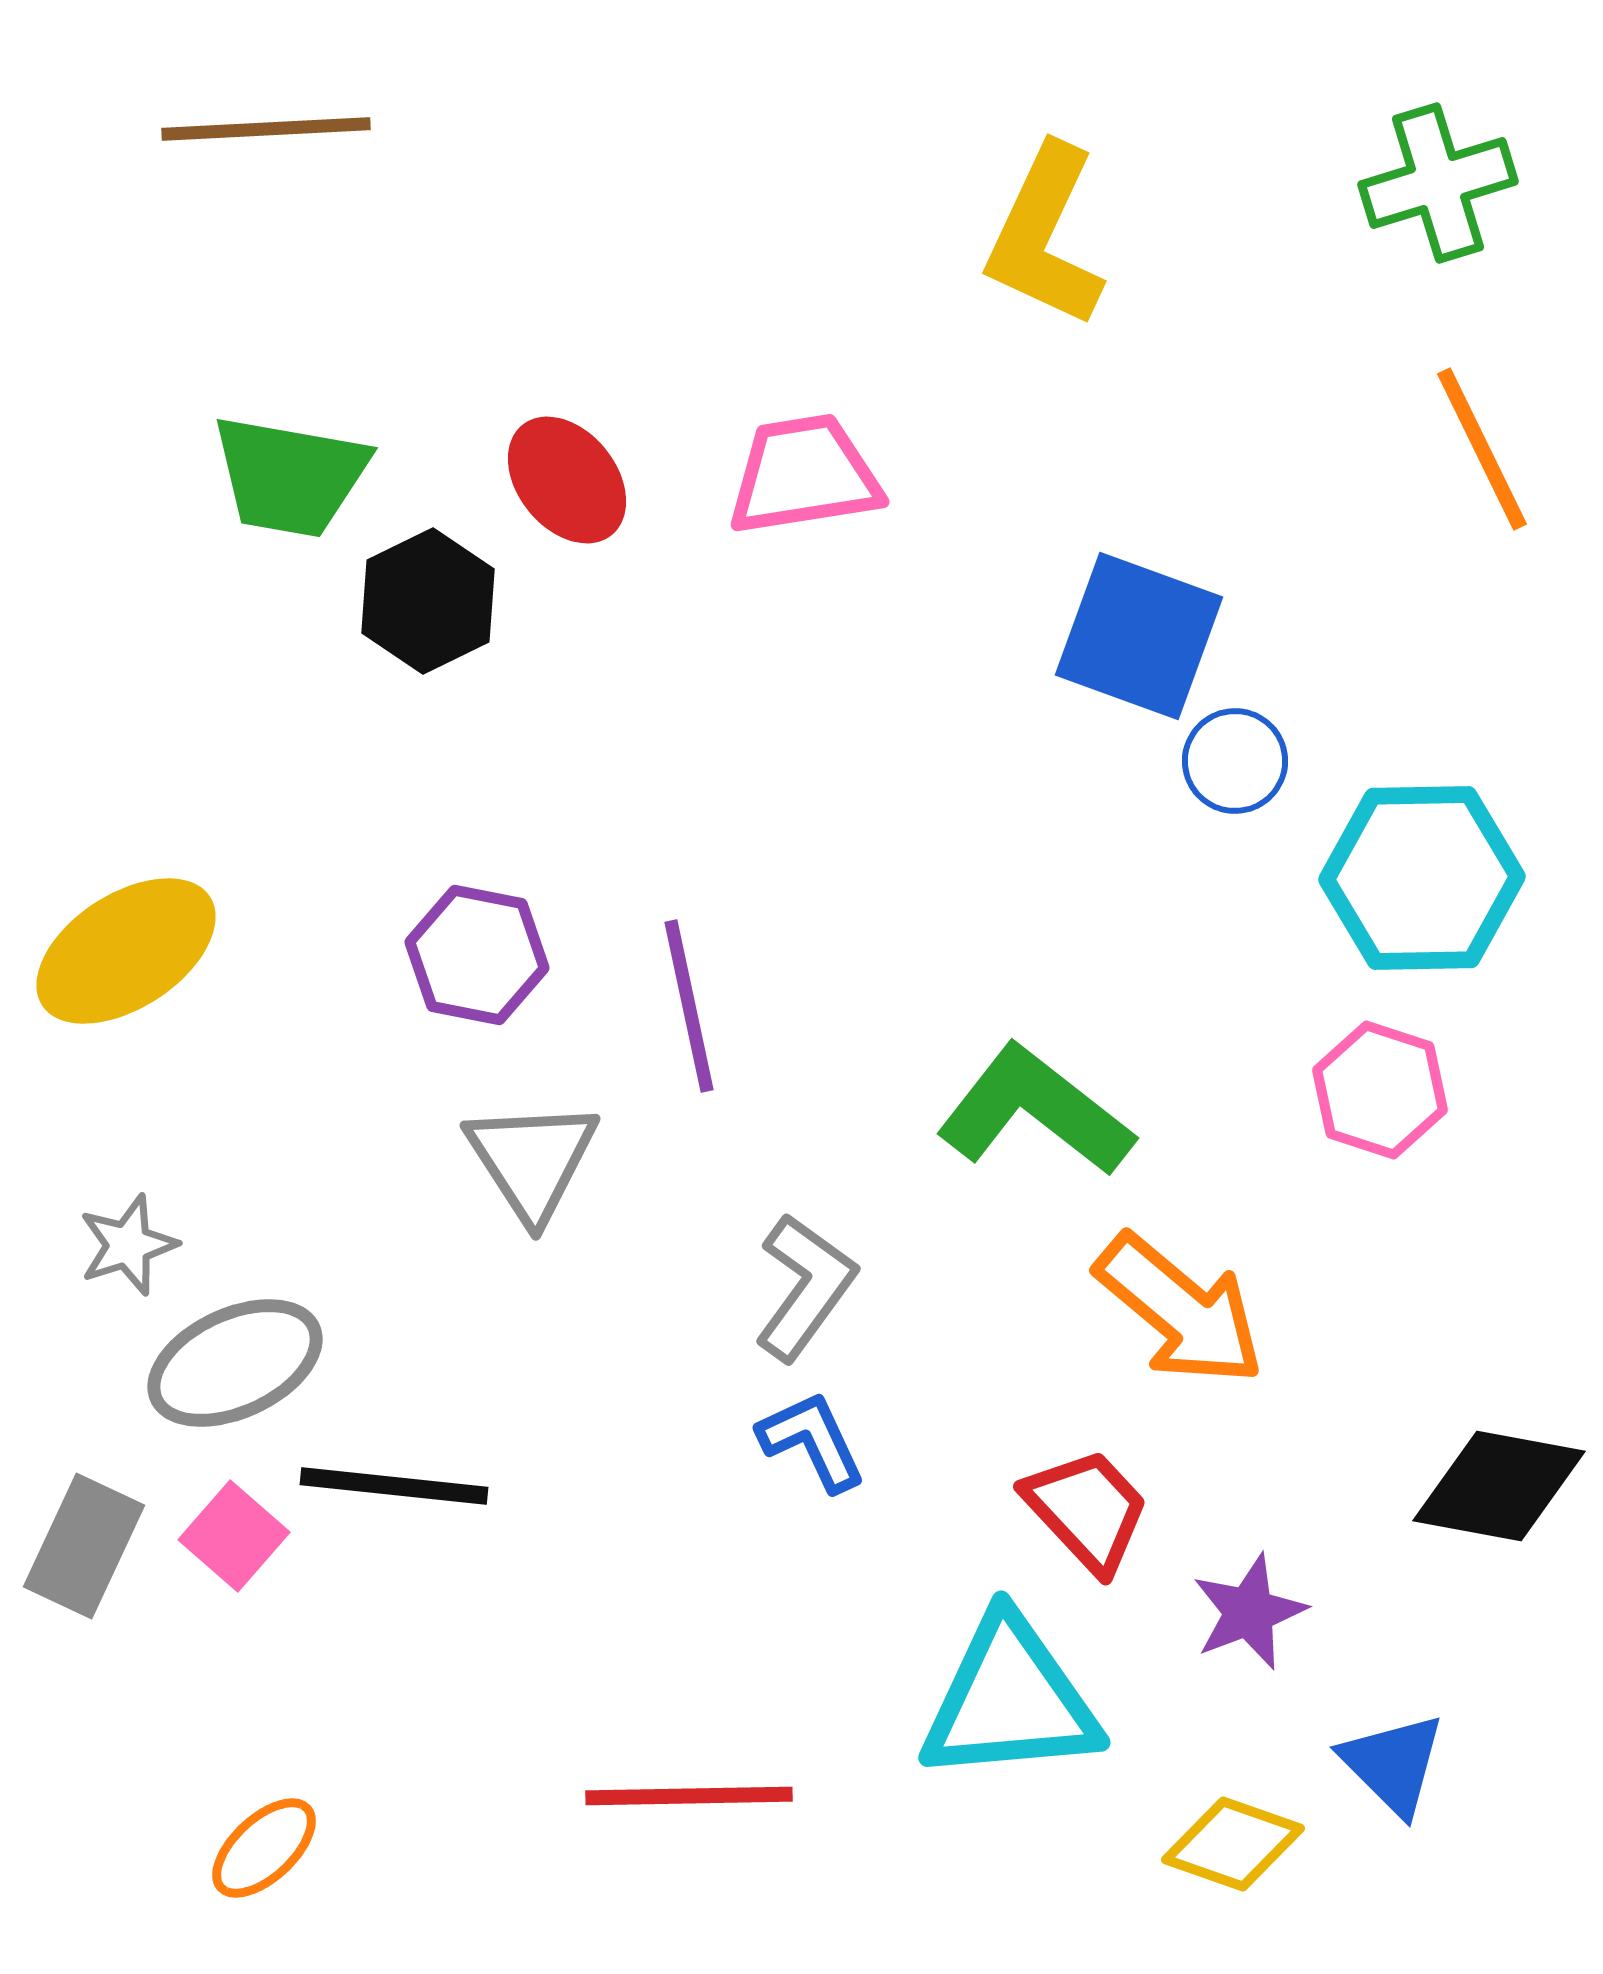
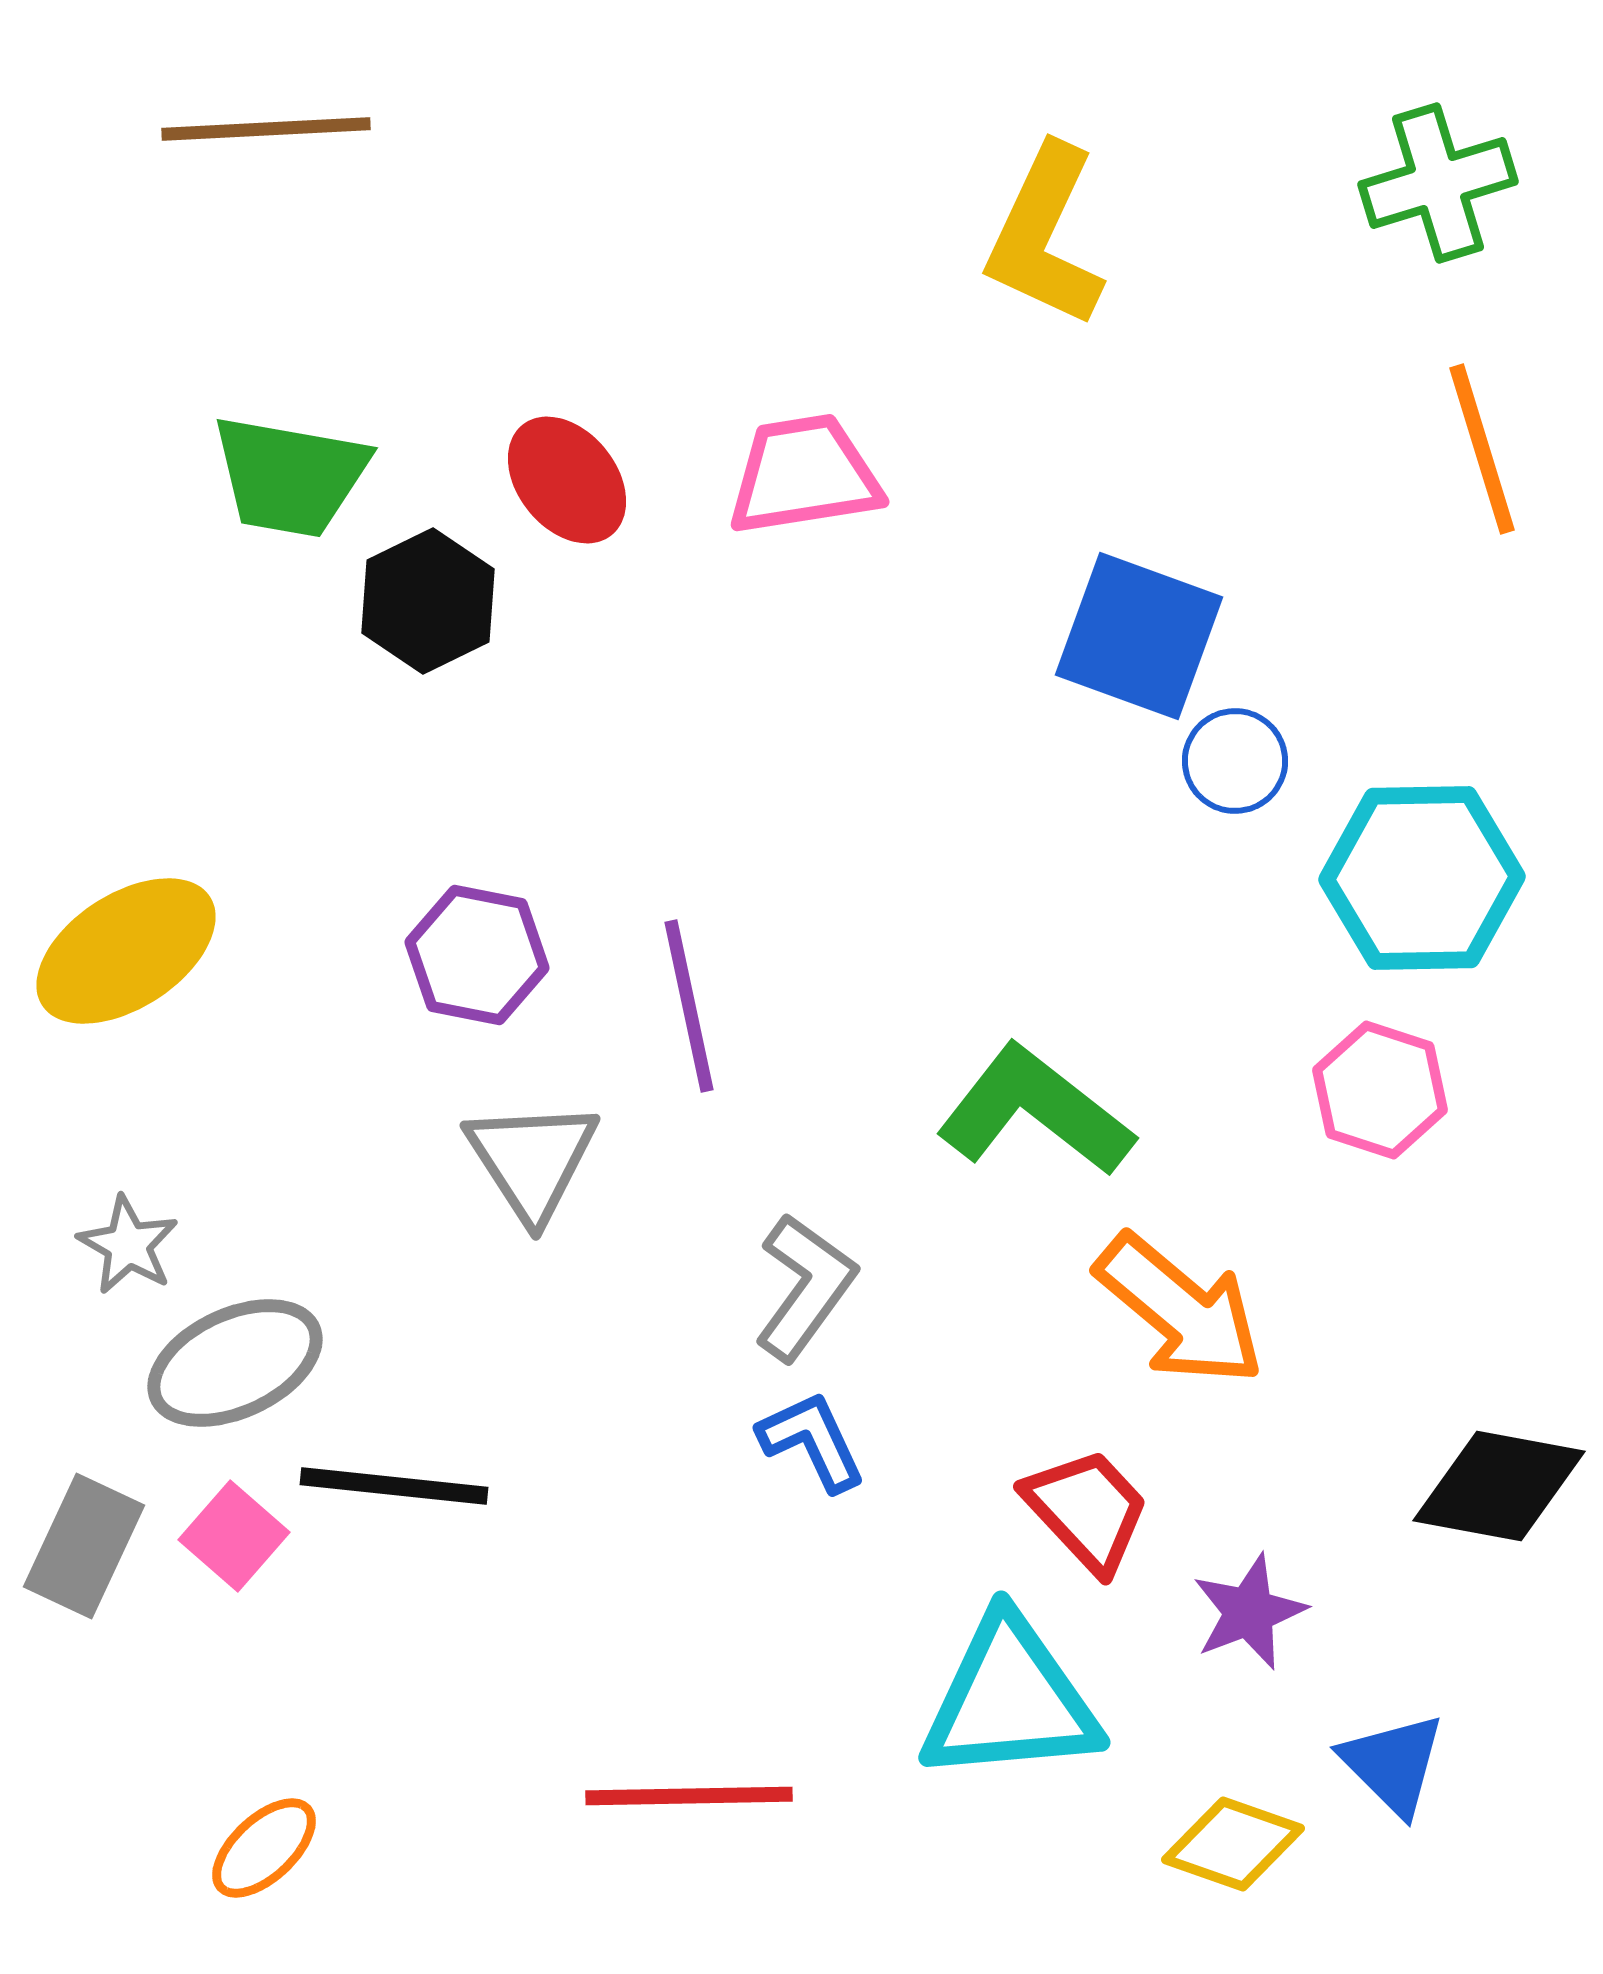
orange line: rotated 9 degrees clockwise
gray star: rotated 24 degrees counterclockwise
